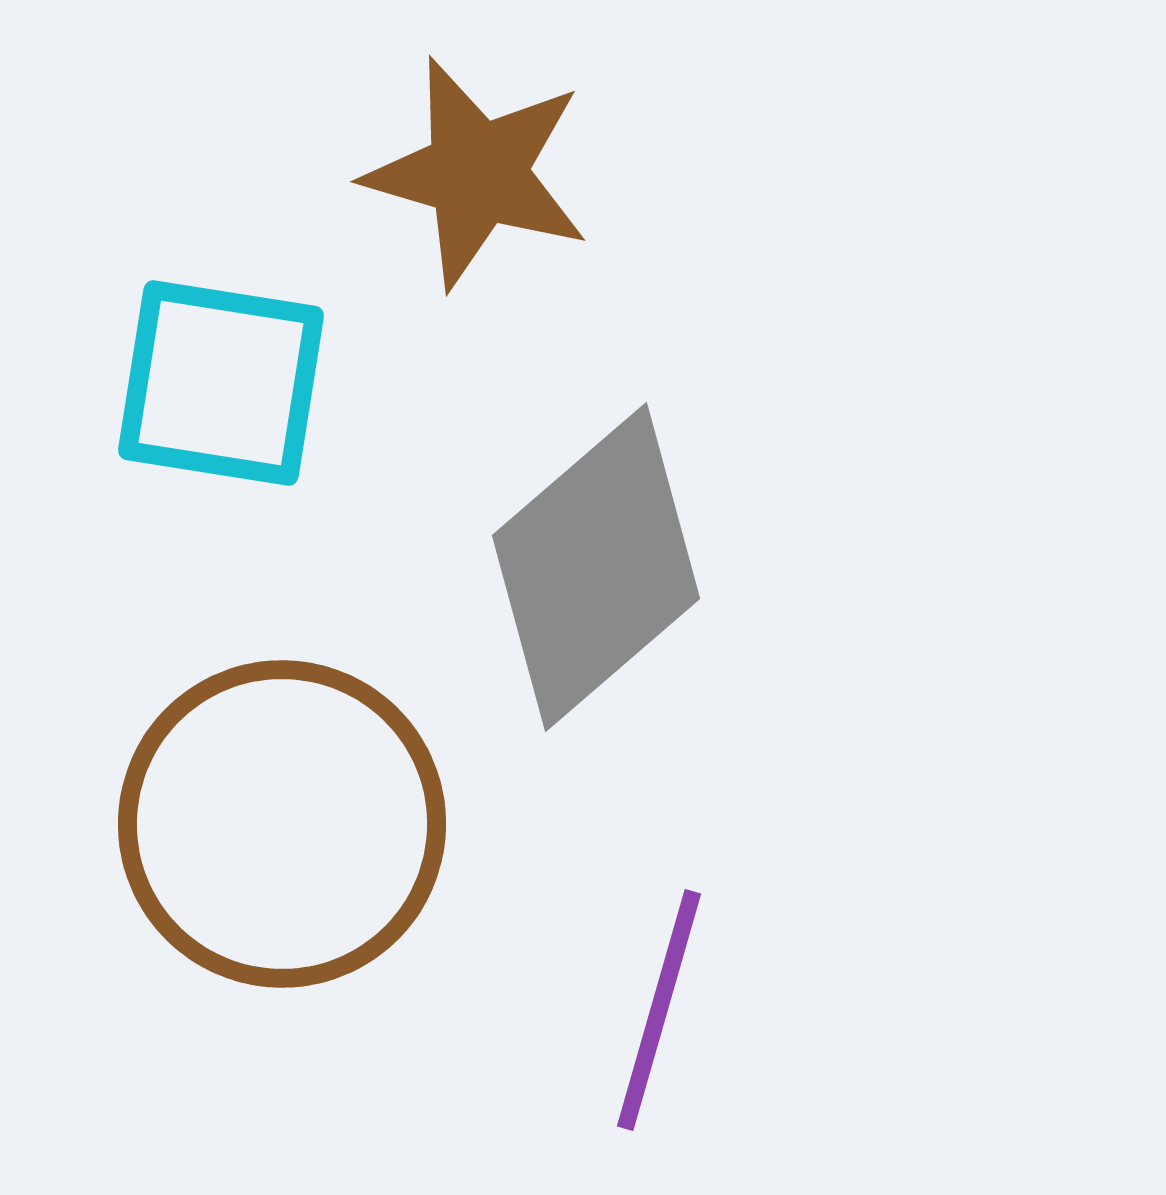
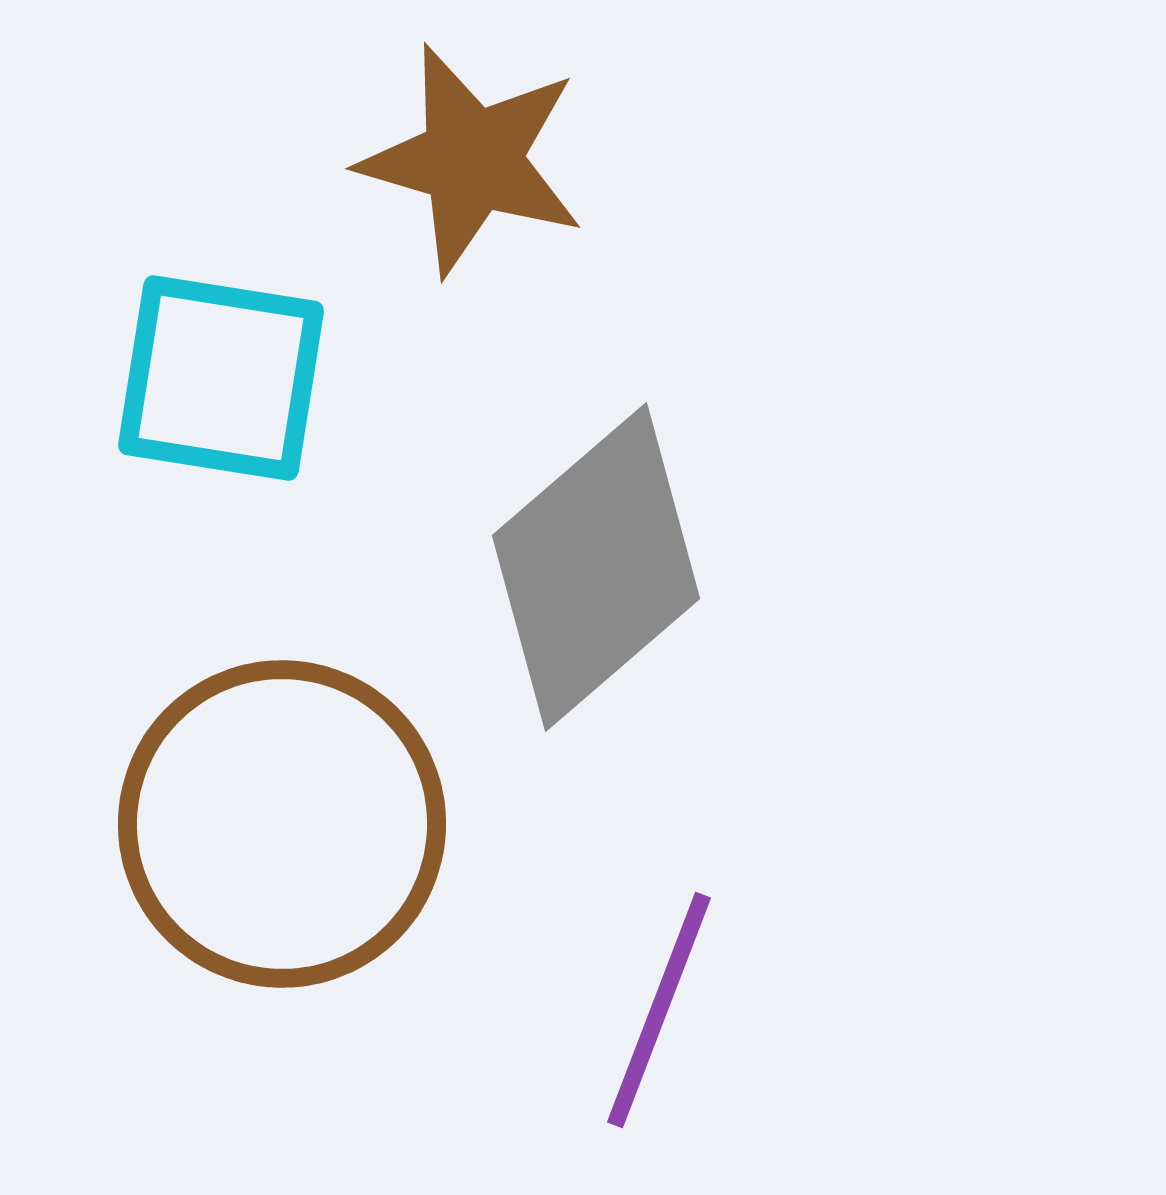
brown star: moved 5 px left, 13 px up
cyan square: moved 5 px up
purple line: rotated 5 degrees clockwise
